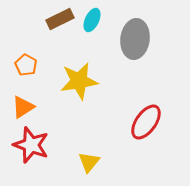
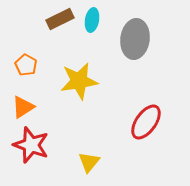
cyan ellipse: rotated 15 degrees counterclockwise
